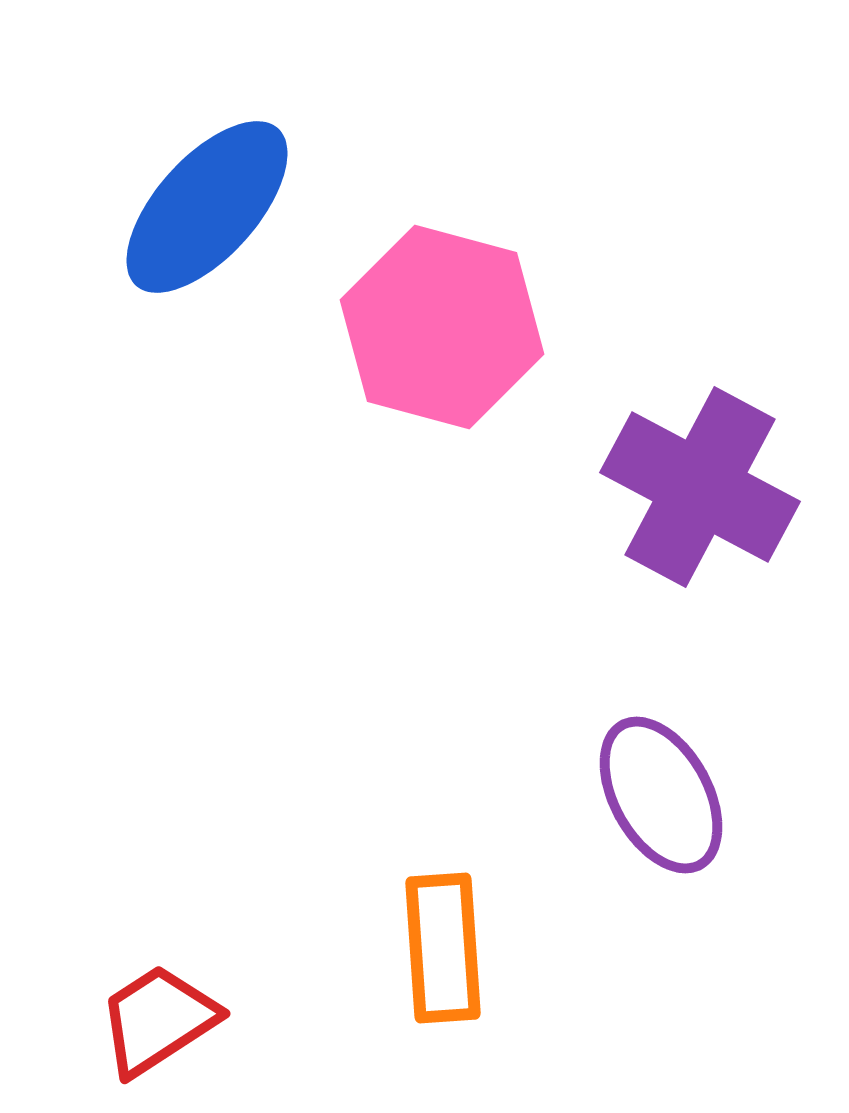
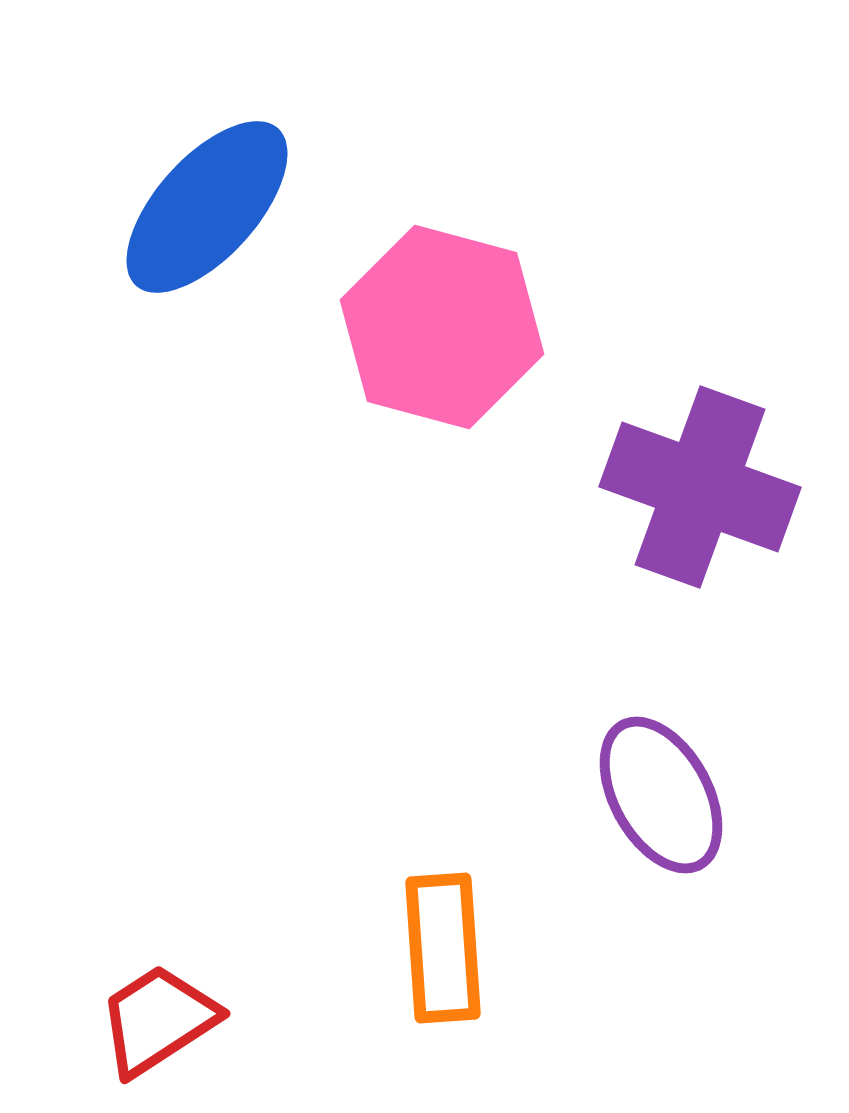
purple cross: rotated 8 degrees counterclockwise
